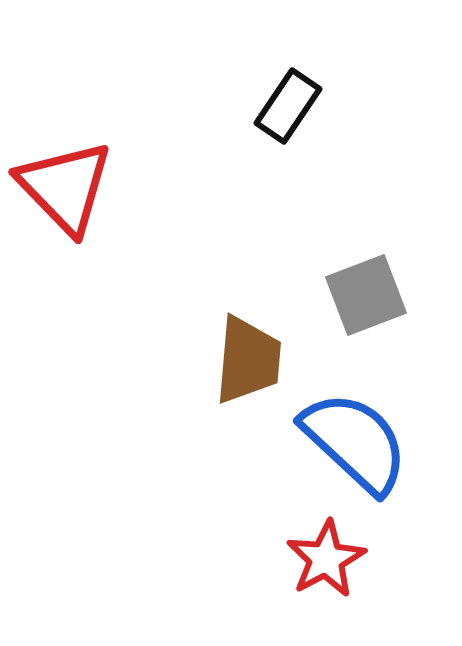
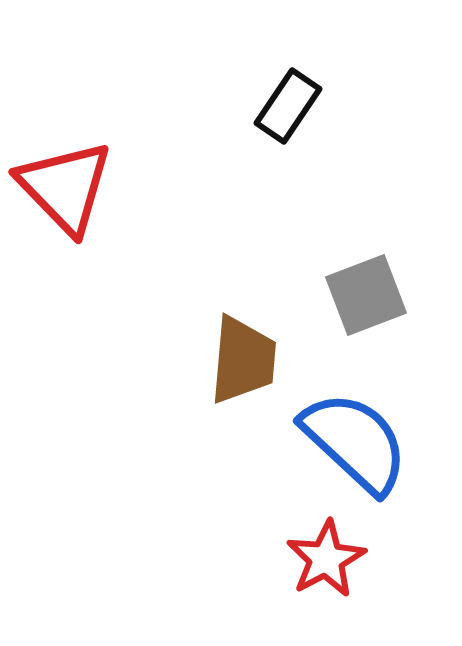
brown trapezoid: moved 5 px left
